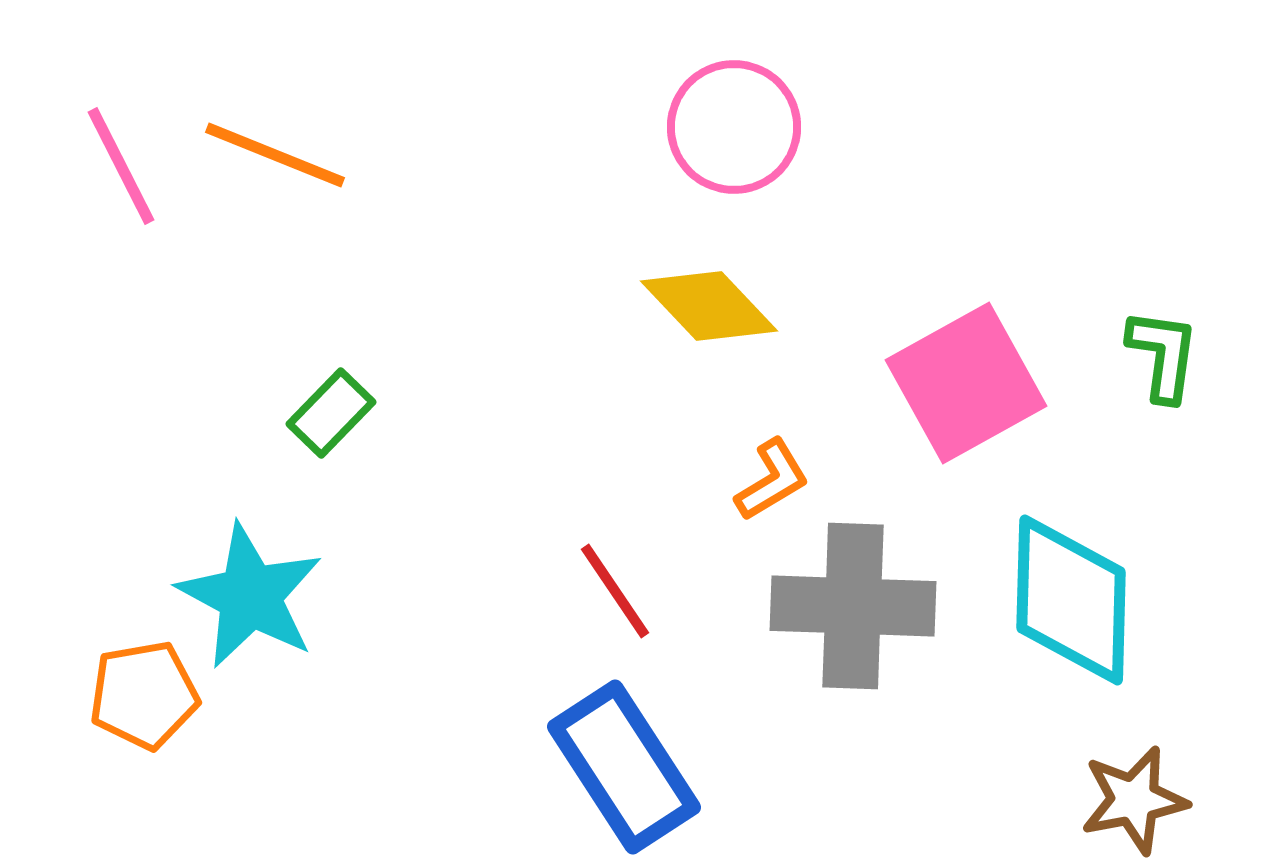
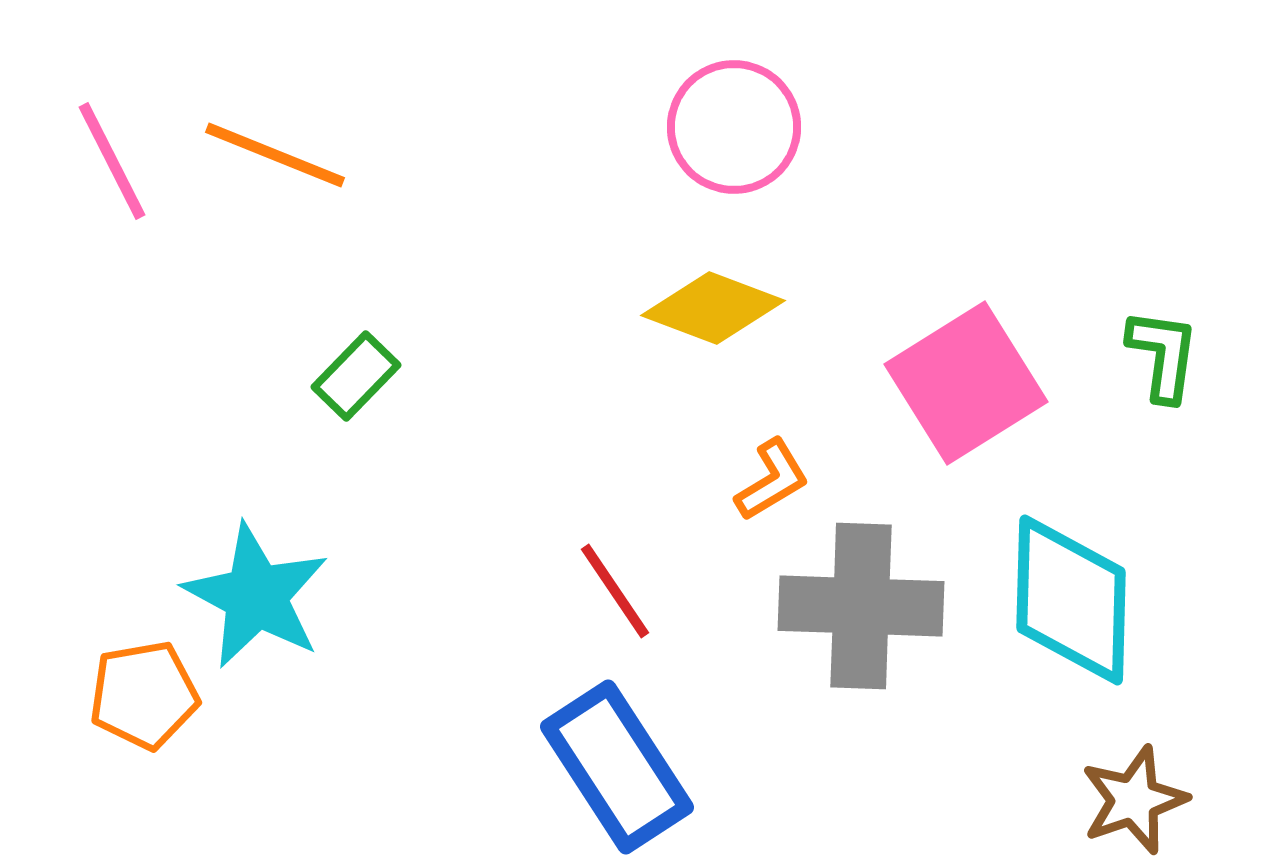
pink line: moved 9 px left, 5 px up
yellow diamond: moved 4 px right, 2 px down; rotated 26 degrees counterclockwise
pink square: rotated 3 degrees counterclockwise
green rectangle: moved 25 px right, 37 px up
cyan star: moved 6 px right
gray cross: moved 8 px right
blue rectangle: moved 7 px left
brown star: rotated 8 degrees counterclockwise
